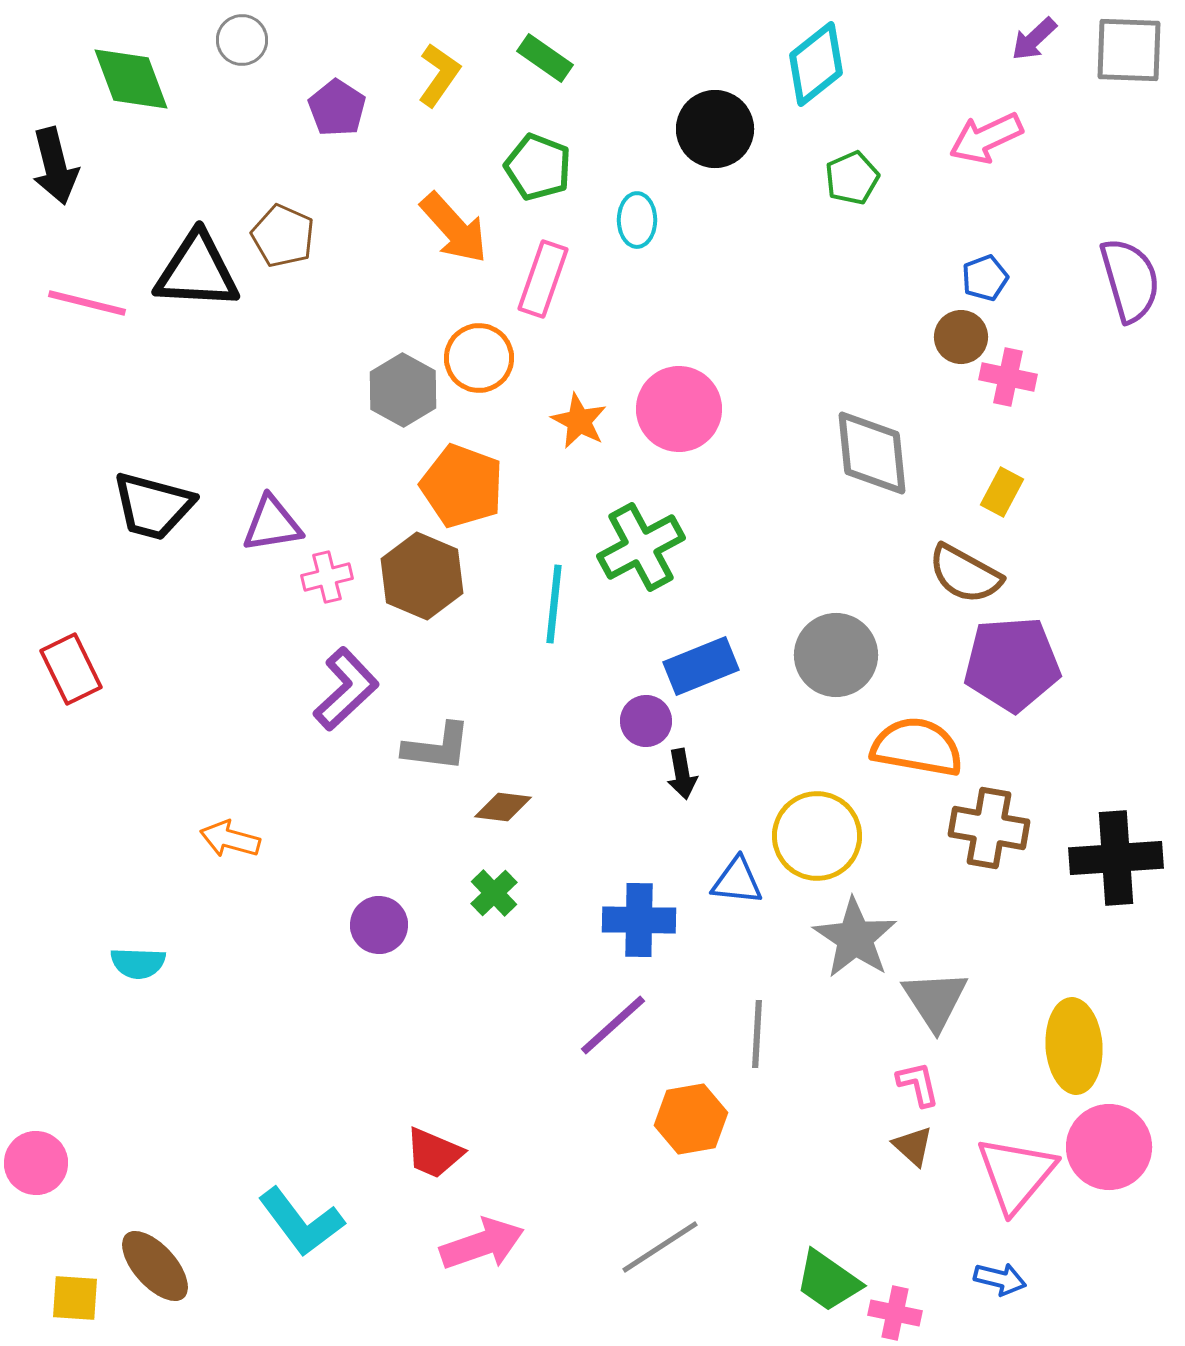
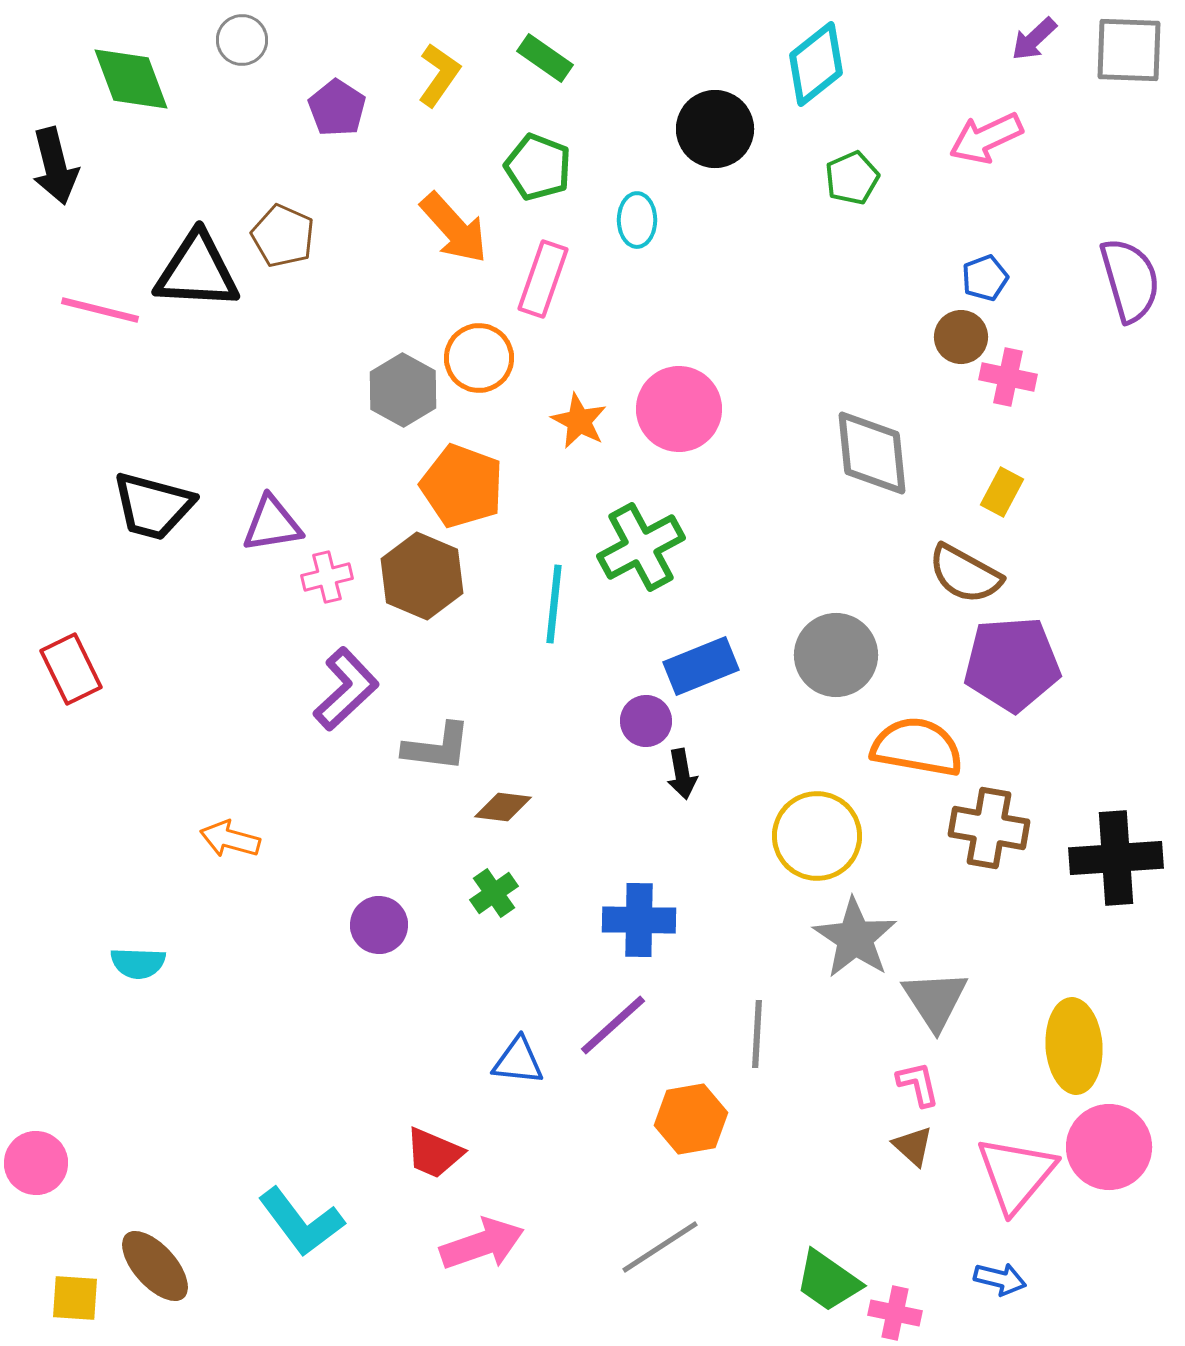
pink line at (87, 303): moved 13 px right, 7 px down
blue triangle at (737, 881): moved 219 px left, 180 px down
green cross at (494, 893): rotated 9 degrees clockwise
